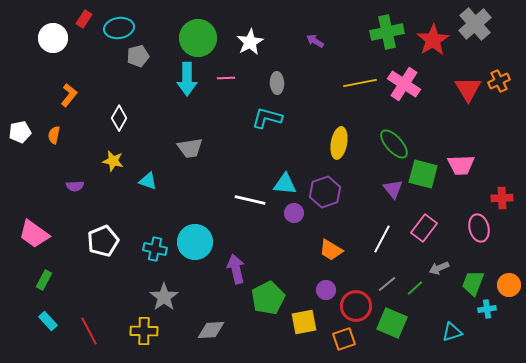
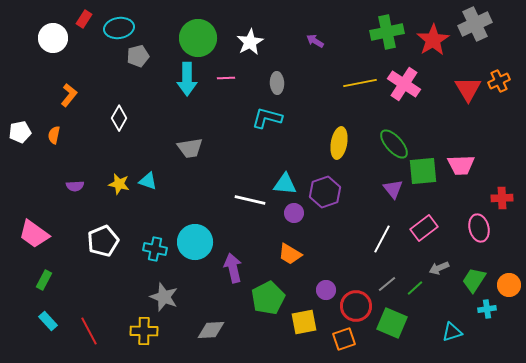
gray cross at (475, 24): rotated 16 degrees clockwise
yellow star at (113, 161): moved 6 px right, 23 px down
green square at (423, 174): moved 3 px up; rotated 20 degrees counterclockwise
pink rectangle at (424, 228): rotated 16 degrees clockwise
orange trapezoid at (331, 250): moved 41 px left, 4 px down
purple arrow at (236, 269): moved 3 px left, 1 px up
green trapezoid at (473, 283): moved 1 px right, 3 px up; rotated 12 degrees clockwise
gray star at (164, 297): rotated 16 degrees counterclockwise
